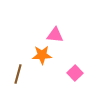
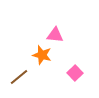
orange star: rotated 18 degrees clockwise
brown line: moved 1 px right, 3 px down; rotated 36 degrees clockwise
